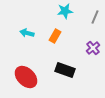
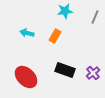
purple cross: moved 25 px down
